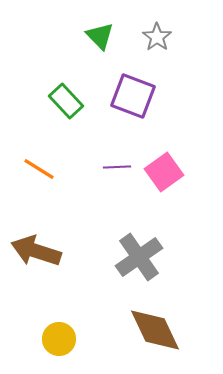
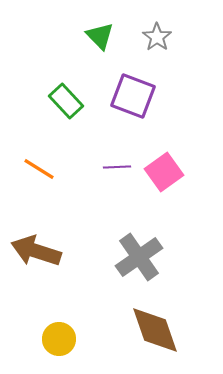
brown diamond: rotated 6 degrees clockwise
